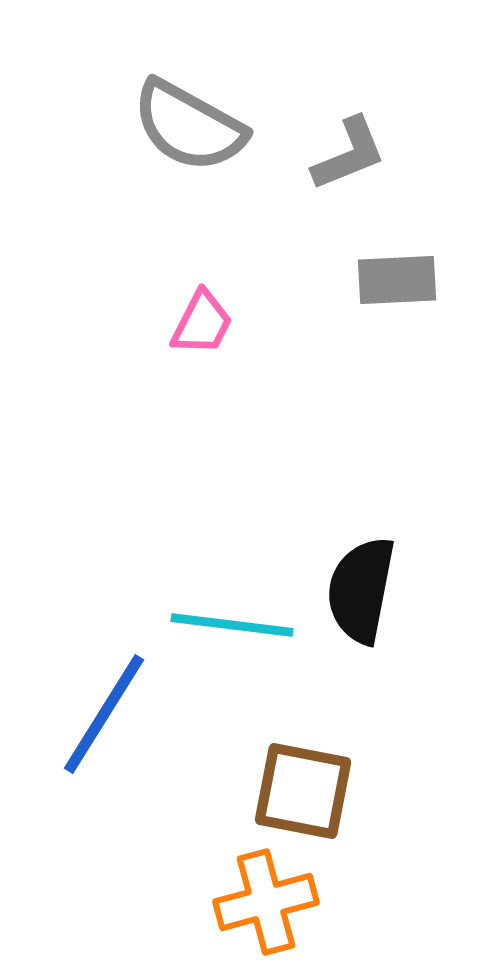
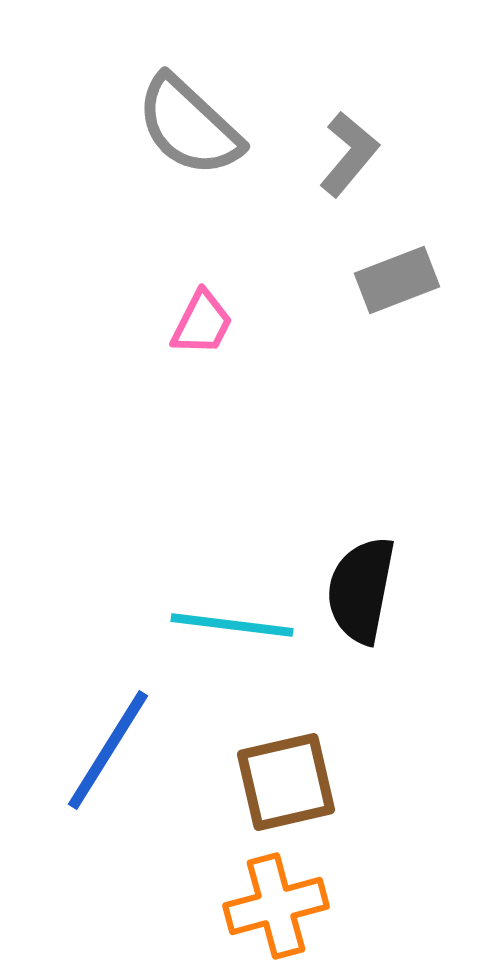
gray semicircle: rotated 14 degrees clockwise
gray L-shape: rotated 28 degrees counterclockwise
gray rectangle: rotated 18 degrees counterclockwise
blue line: moved 4 px right, 36 px down
brown square: moved 17 px left, 9 px up; rotated 24 degrees counterclockwise
orange cross: moved 10 px right, 4 px down
